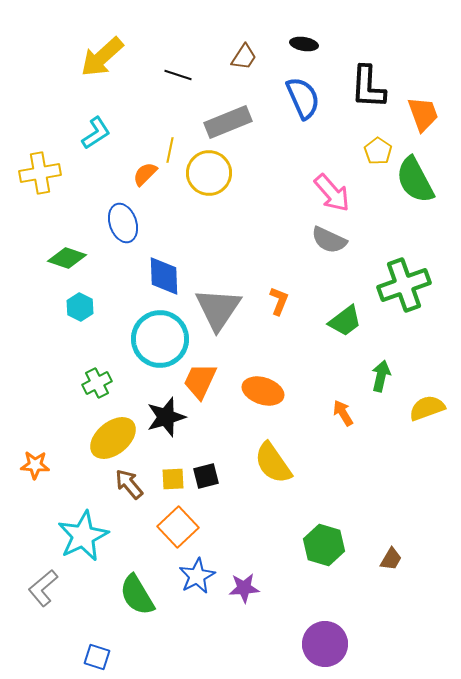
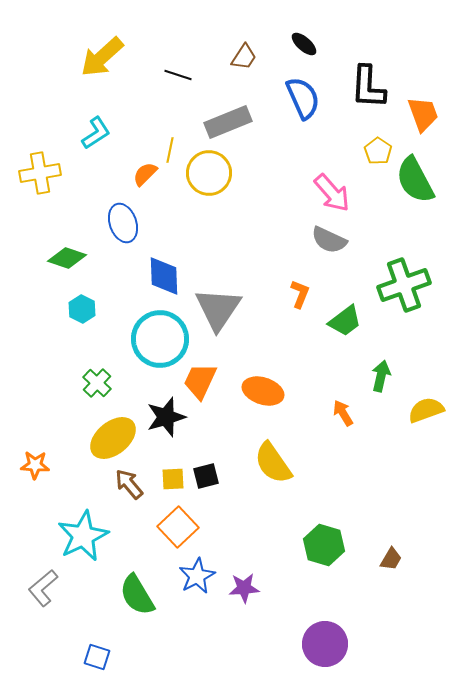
black ellipse at (304, 44): rotated 32 degrees clockwise
orange L-shape at (279, 301): moved 21 px right, 7 px up
cyan hexagon at (80, 307): moved 2 px right, 2 px down
green cross at (97, 383): rotated 20 degrees counterclockwise
yellow semicircle at (427, 408): moved 1 px left, 2 px down
